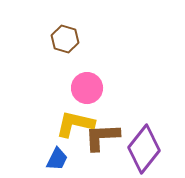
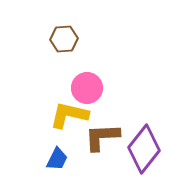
brown hexagon: moved 1 px left; rotated 20 degrees counterclockwise
yellow L-shape: moved 6 px left, 9 px up
